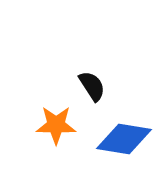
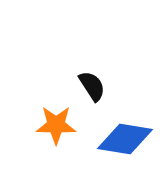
blue diamond: moved 1 px right
